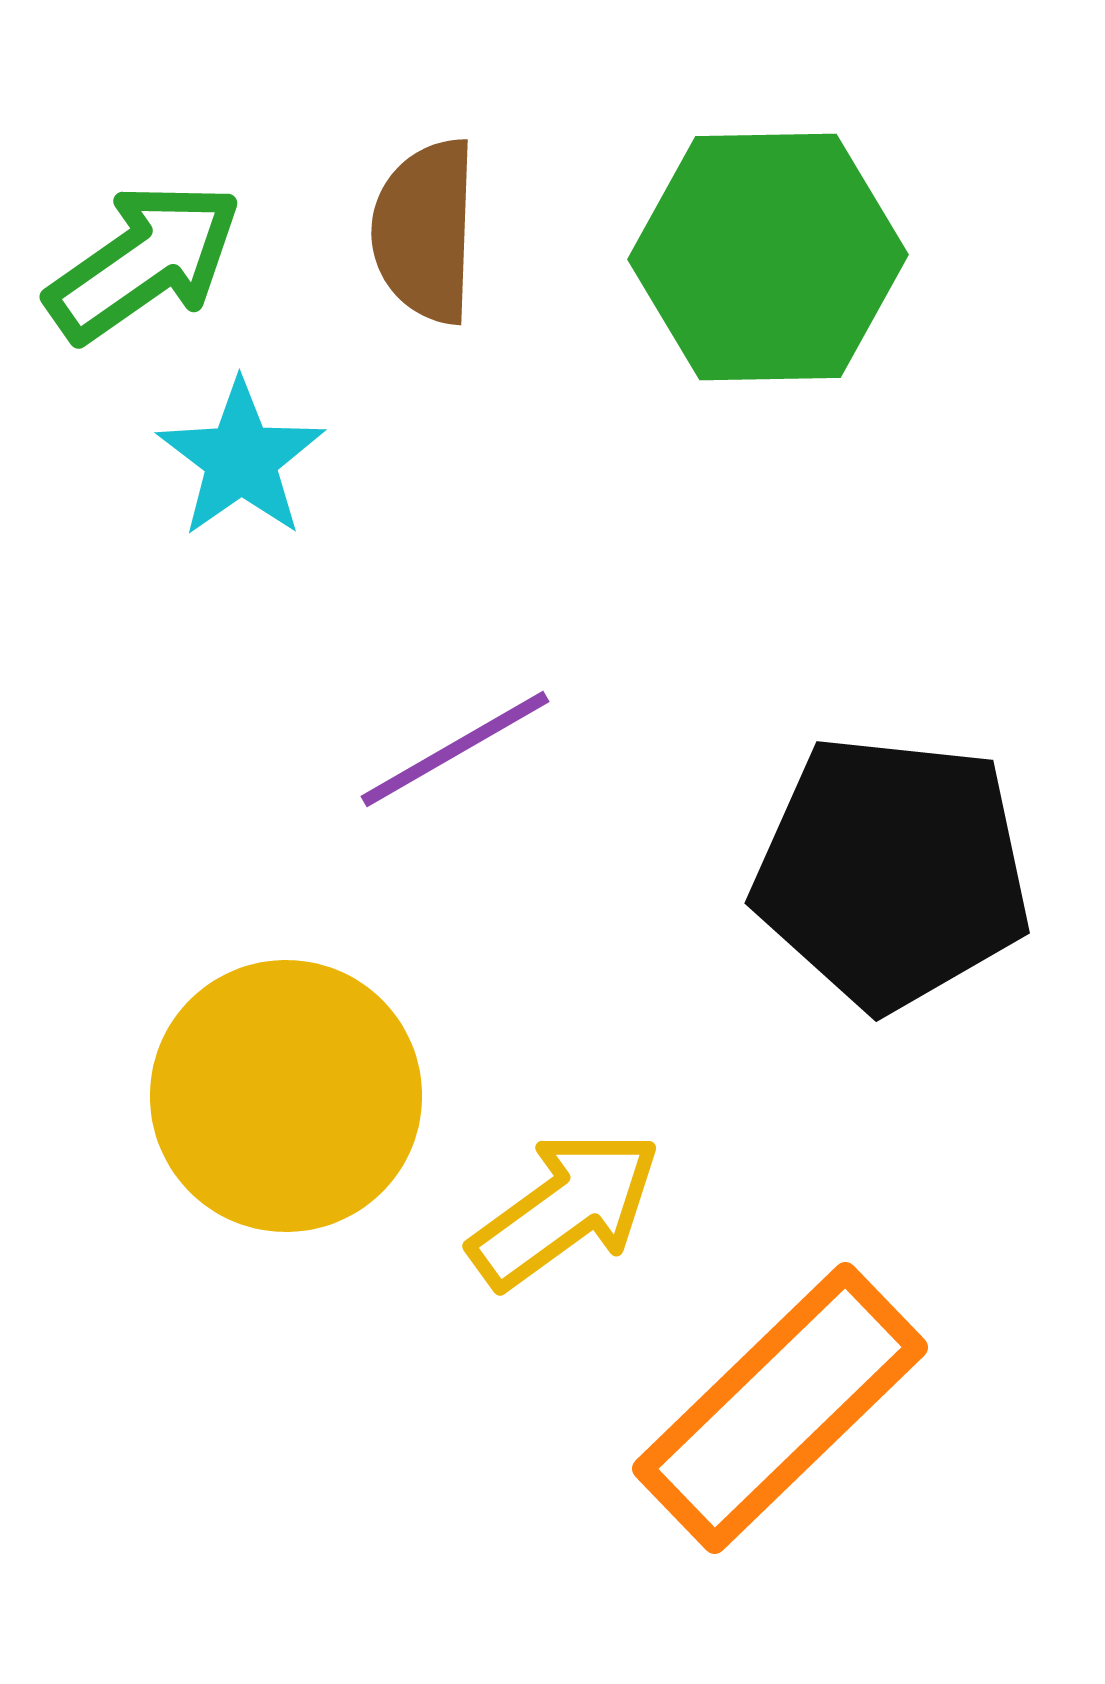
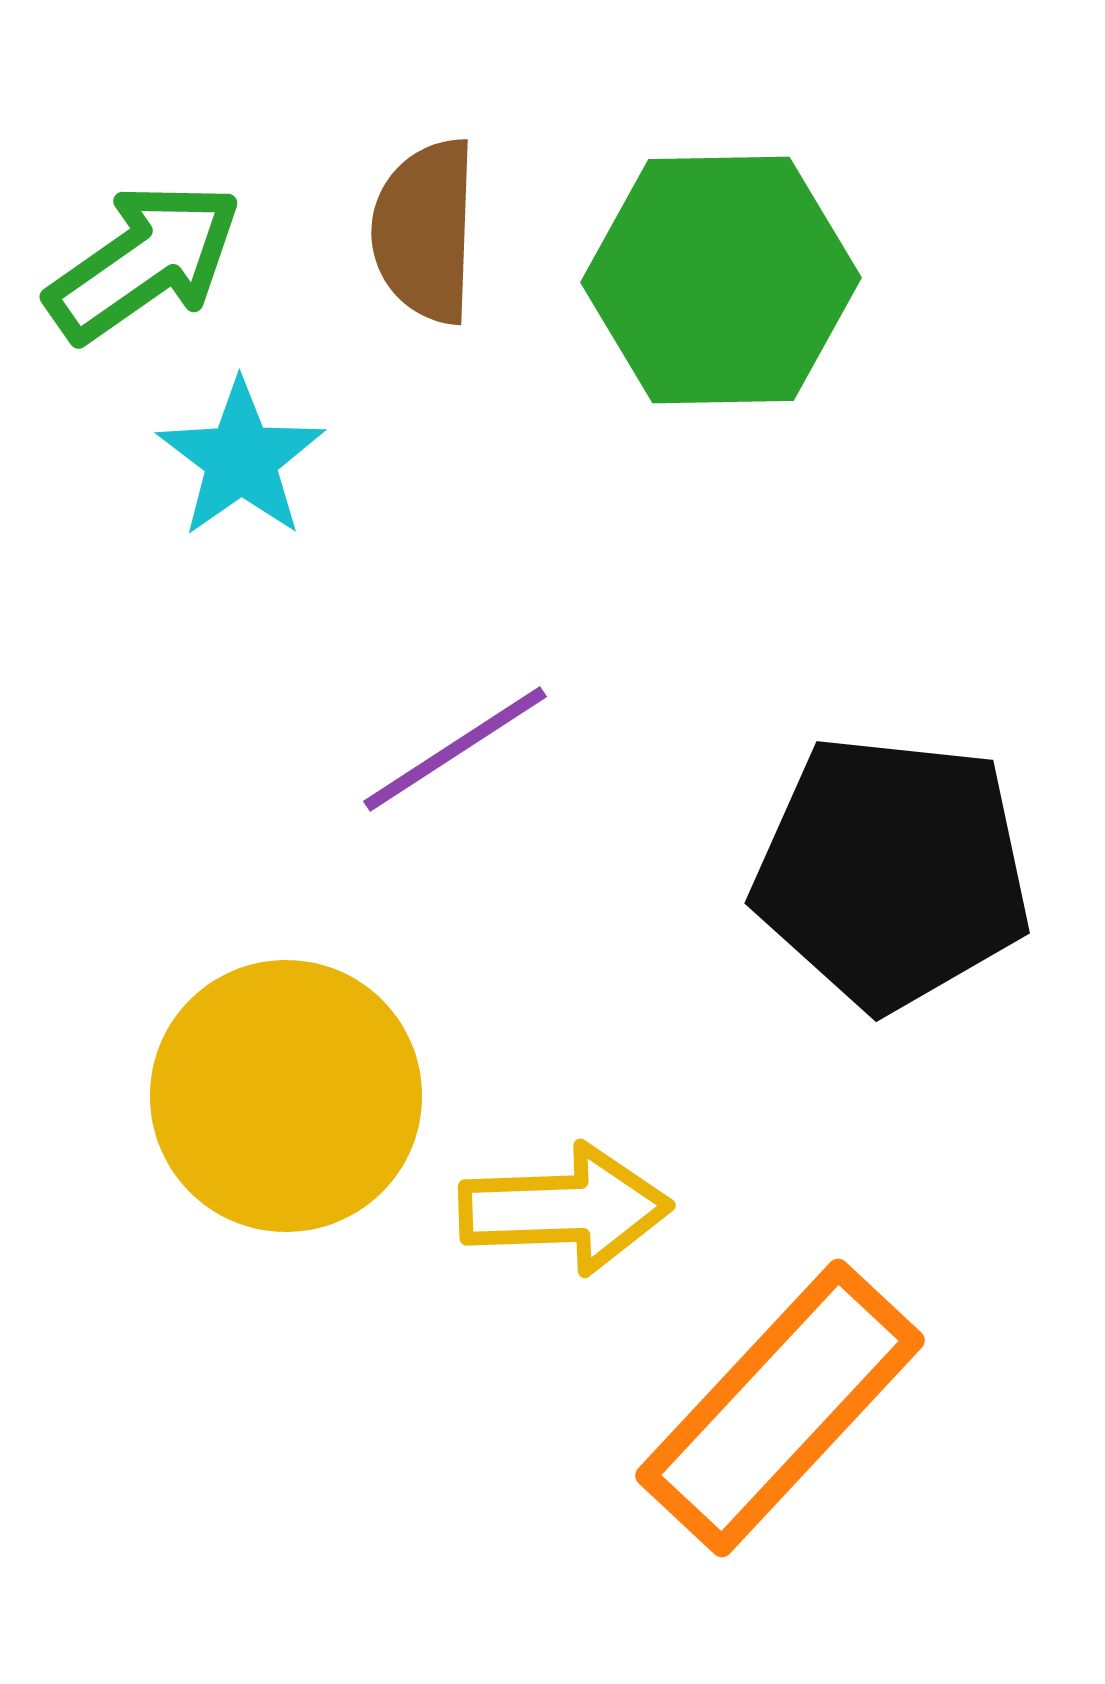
green hexagon: moved 47 px left, 23 px down
purple line: rotated 3 degrees counterclockwise
yellow arrow: rotated 34 degrees clockwise
orange rectangle: rotated 3 degrees counterclockwise
